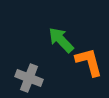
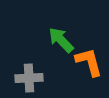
gray cross: rotated 24 degrees counterclockwise
